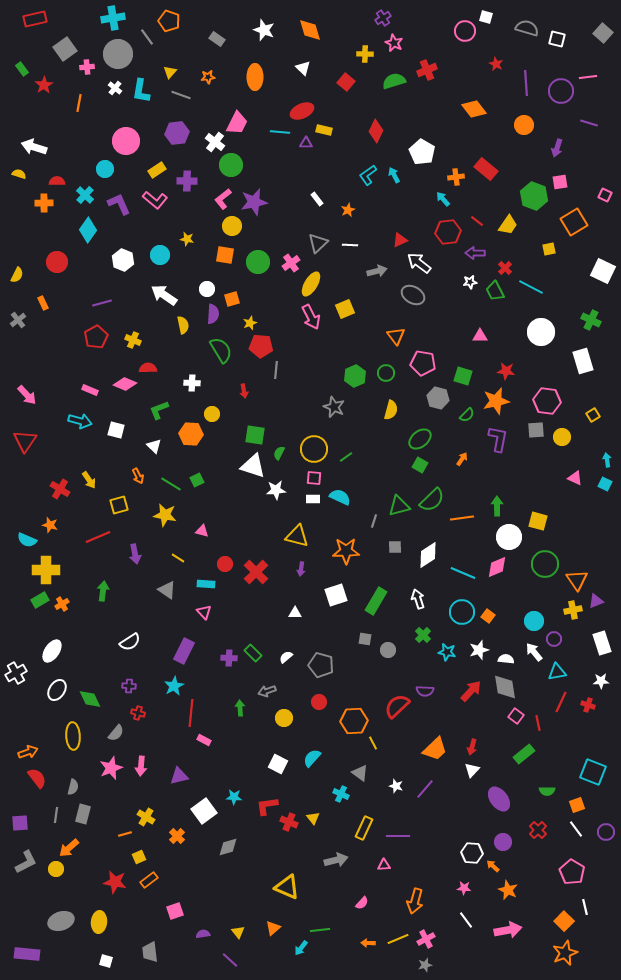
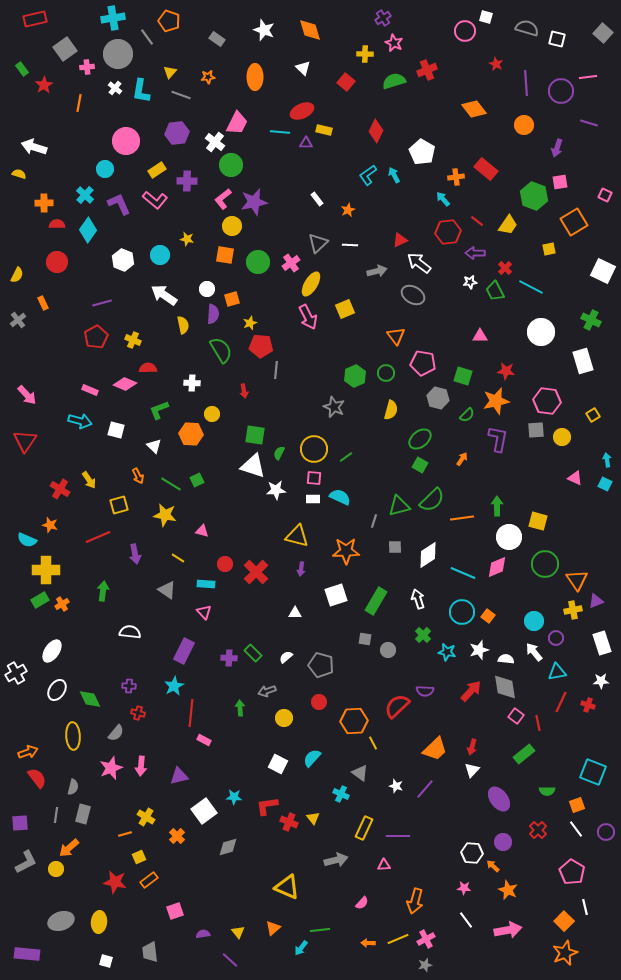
red semicircle at (57, 181): moved 43 px down
pink arrow at (311, 317): moved 3 px left
purple circle at (554, 639): moved 2 px right, 1 px up
white semicircle at (130, 642): moved 10 px up; rotated 140 degrees counterclockwise
